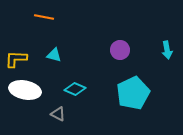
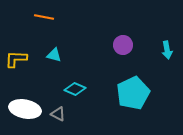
purple circle: moved 3 px right, 5 px up
white ellipse: moved 19 px down
